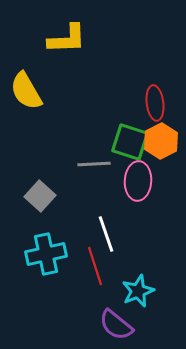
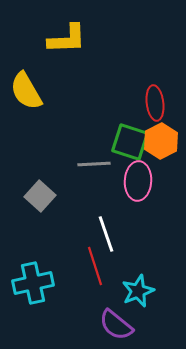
cyan cross: moved 13 px left, 29 px down
